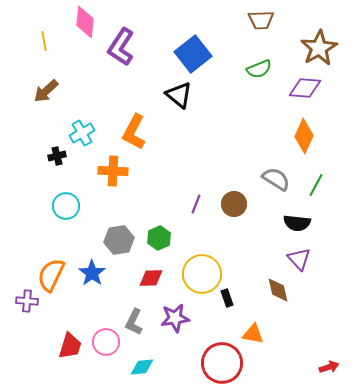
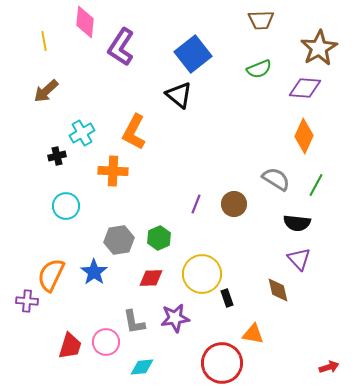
blue star: moved 2 px right, 1 px up
gray L-shape: rotated 36 degrees counterclockwise
